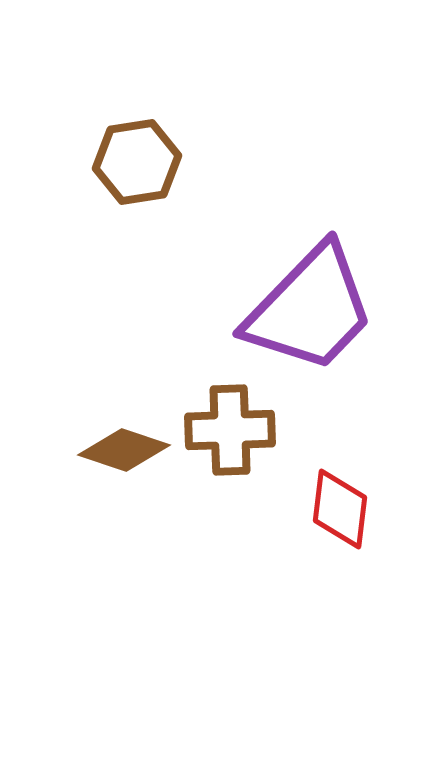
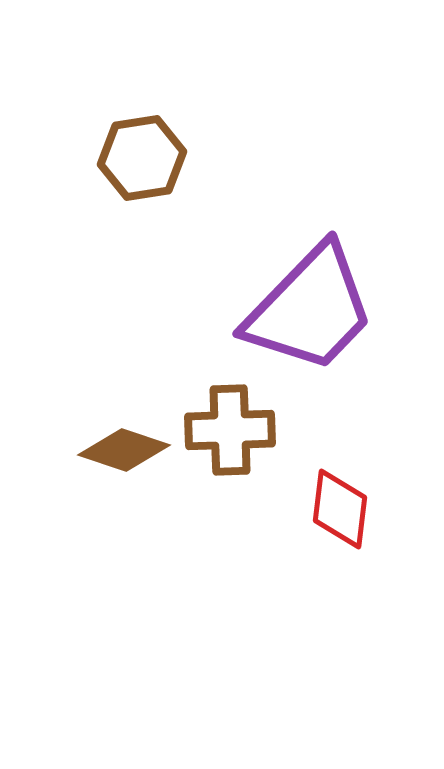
brown hexagon: moved 5 px right, 4 px up
